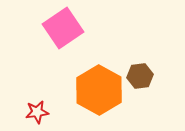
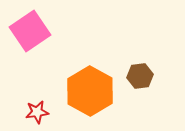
pink square: moved 33 px left, 3 px down
orange hexagon: moved 9 px left, 1 px down
